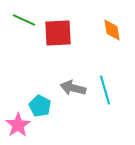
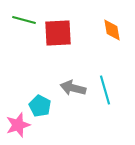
green line: rotated 10 degrees counterclockwise
pink star: rotated 15 degrees clockwise
